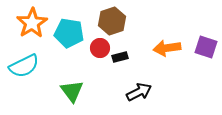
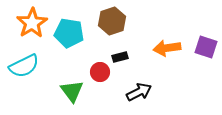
red circle: moved 24 px down
